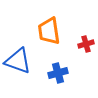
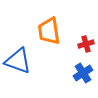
blue cross: moved 25 px right; rotated 18 degrees counterclockwise
